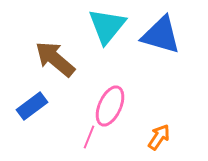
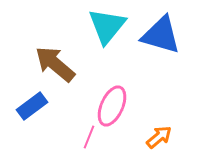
brown arrow: moved 5 px down
pink ellipse: moved 2 px right
orange arrow: rotated 16 degrees clockwise
